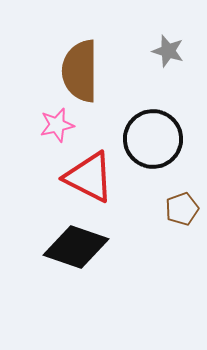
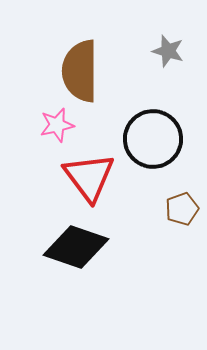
red triangle: rotated 26 degrees clockwise
